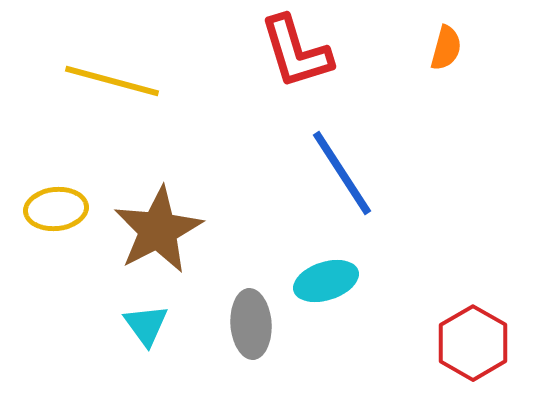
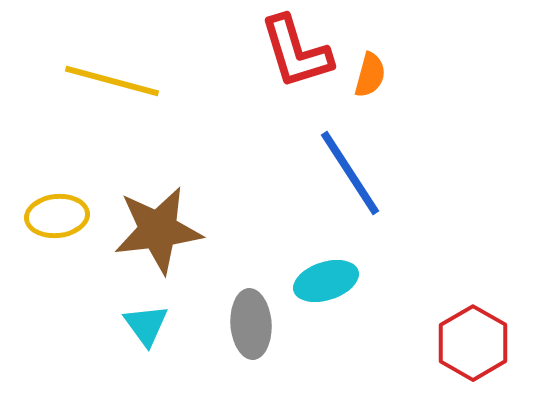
orange semicircle: moved 76 px left, 27 px down
blue line: moved 8 px right
yellow ellipse: moved 1 px right, 7 px down
brown star: rotated 20 degrees clockwise
